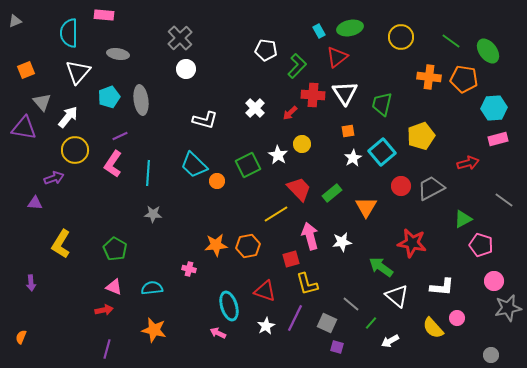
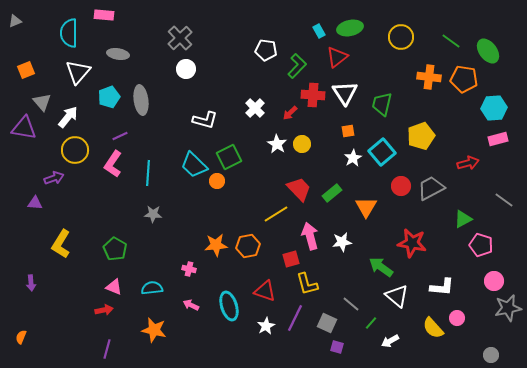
white star at (278, 155): moved 1 px left, 11 px up
green square at (248, 165): moved 19 px left, 8 px up
pink arrow at (218, 333): moved 27 px left, 28 px up
